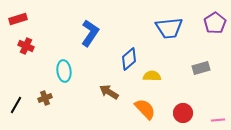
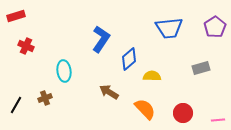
red rectangle: moved 2 px left, 3 px up
purple pentagon: moved 4 px down
blue L-shape: moved 11 px right, 6 px down
